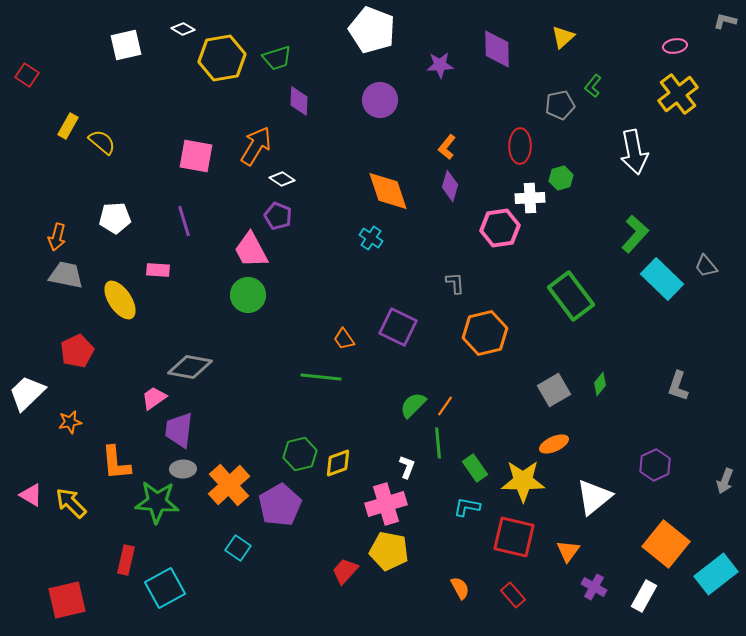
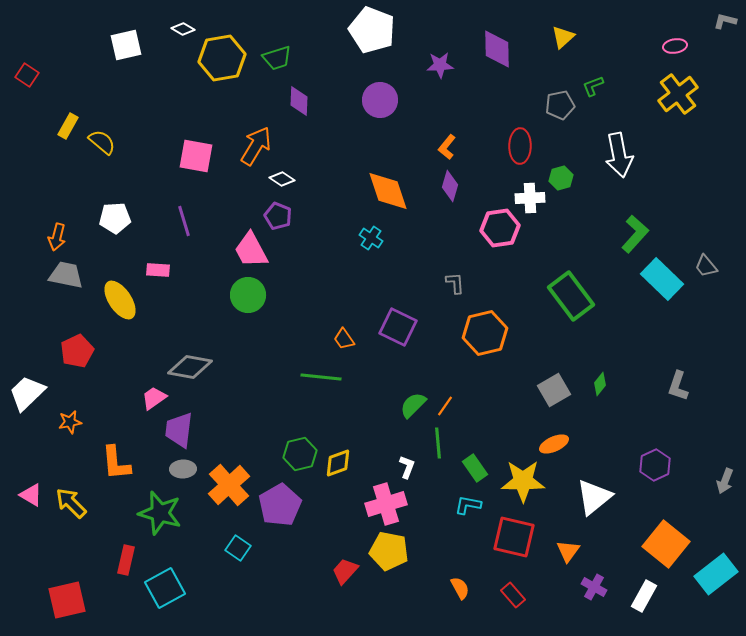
green L-shape at (593, 86): rotated 30 degrees clockwise
white arrow at (634, 152): moved 15 px left, 3 px down
green star at (157, 502): moved 3 px right, 11 px down; rotated 12 degrees clockwise
cyan L-shape at (467, 507): moved 1 px right, 2 px up
